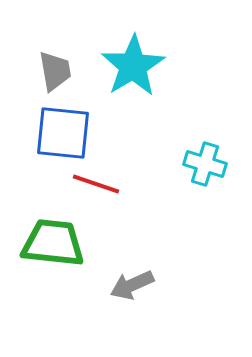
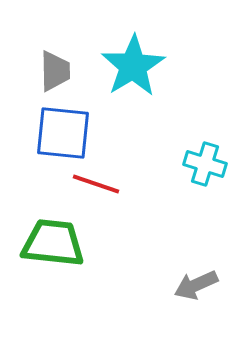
gray trapezoid: rotated 9 degrees clockwise
gray arrow: moved 64 px right
